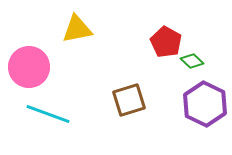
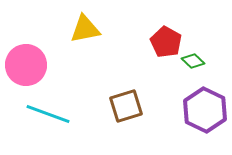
yellow triangle: moved 8 px right
green diamond: moved 1 px right
pink circle: moved 3 px left, 2 px up
brown square: moved 3 px left, 6 px down
purple hexagon: moved 6 px down
